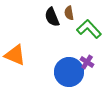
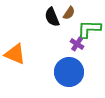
brown semicircle: rotated 136 degrees counterclockwise
green L-shape: rotated 45 degrees counterclockwise
orange triangle: moved 1 px up
purple cross: moved 10 px left, 18 px up
